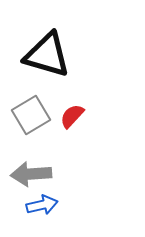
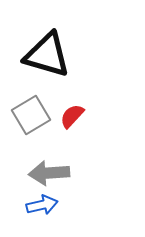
gray arrow: moved 18 px right, 1 px up
